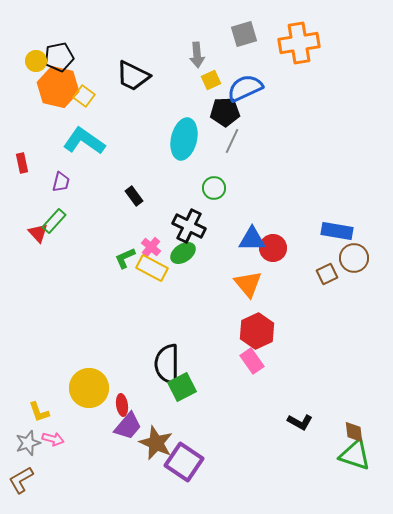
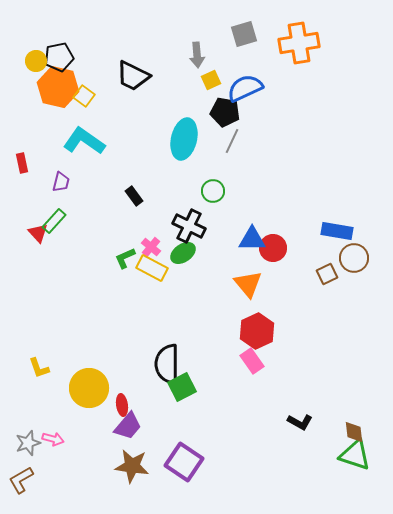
black pentagon at (225, 112): rotated 12 degrees clockwise
green circle at (214, 188): moved 1 px left, 3 px down
yellow L-shape at (39, 412): moved 44 px up
brown star at (156, 443): moved 24 px left, 23 px down; rotated 16 degrees counterclockwise
